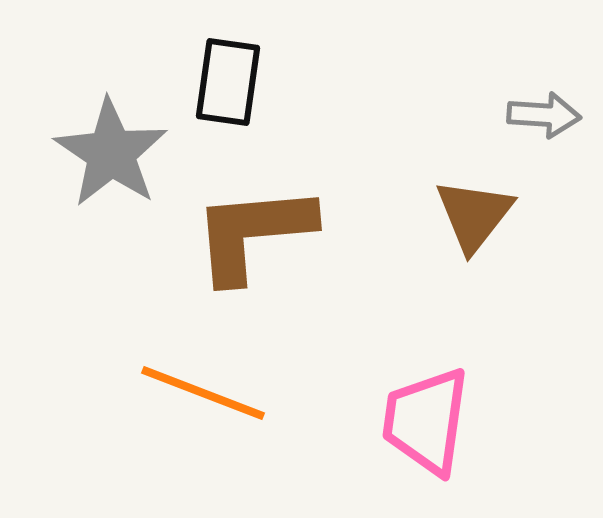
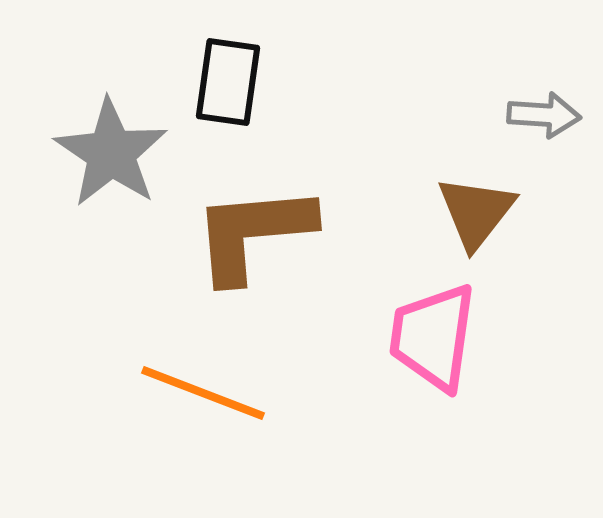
brown triangle: moved 2 px right, 3 px up
pink trapezoid: moved 7 px right, 84 px up
